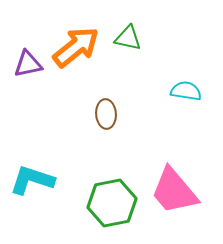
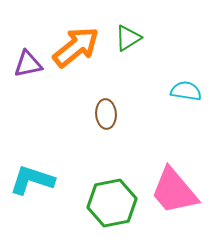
green triangle: rotated 44 degrees counterclockwise
